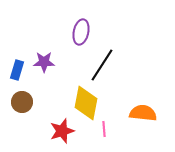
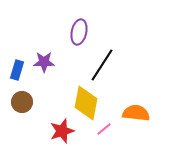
purple ellipse: moved 2 px left
orange semicircle: moved 7 px left
pink line: rotated 56 degrees clockwise
